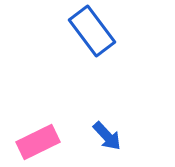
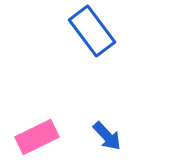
pink rectangle: moved 1 px left, 5 px up
